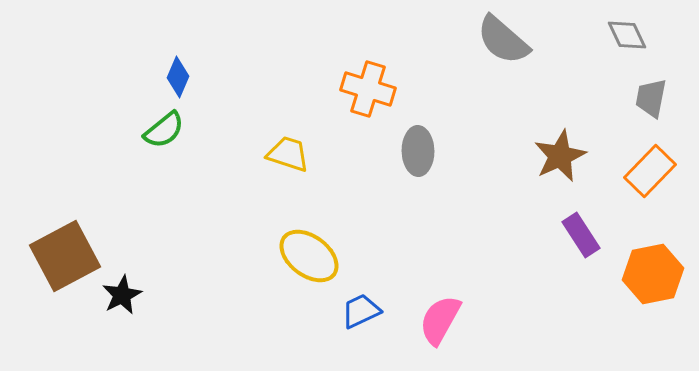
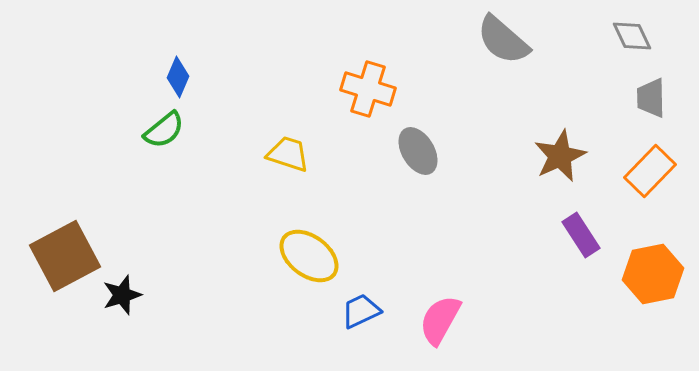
gray diamond: moved 5 px right, 1 px down
gray trapezoid: rotated 12 degrees counterclockwise
gray ellipse: rotated 30 degrees counterclockwise
black star: rotated 9 degrees clockwise
